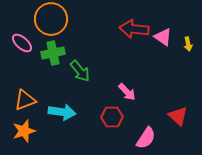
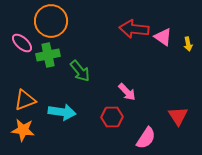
orange circle: moved 2 px down
green cross: moved 5 px left, 2 px down
red triangle: rotated 15 degrees clockwise
orange star: moved 1 px left, 1 px up; rotated 25 degrees clockwise
